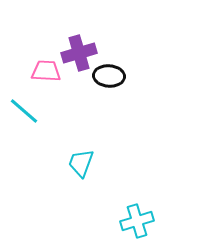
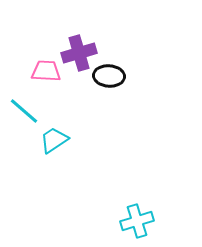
cyan trapezoid: moved 27 px left, 23 px up; rotated 36 degrees clockwise
